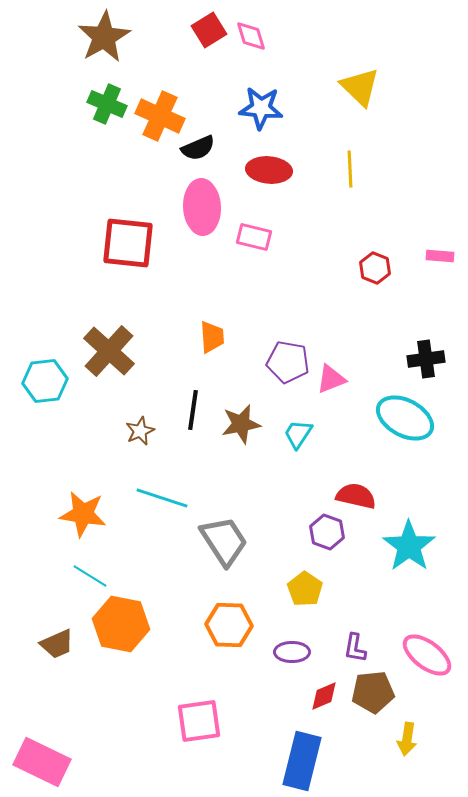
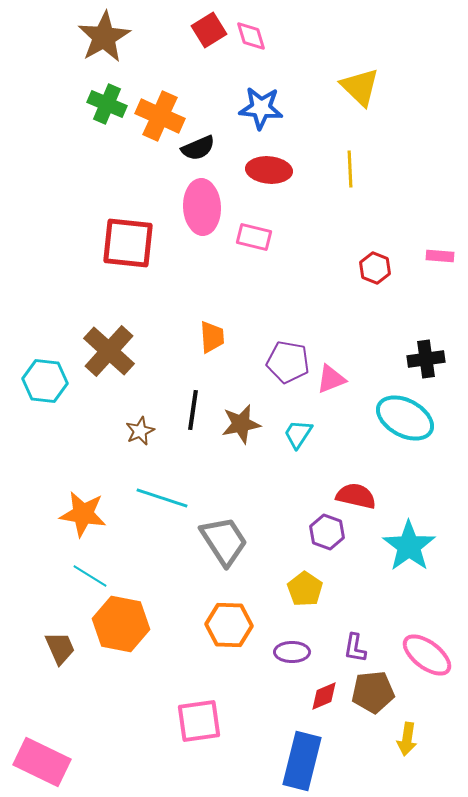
cyan hexagon at (45, 381): rotated 12 degrees clockwise
brown trapezoid at (57, 644): moved 3 px right, 4 px down; rotated 90 degrees counterclockwise
